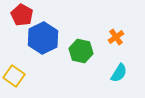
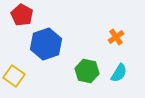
blue hexagon: moved 3 px right, 6 px down; rotated 8 degrees clockwise
green hexagon: moved 6 px right, 20 px down
